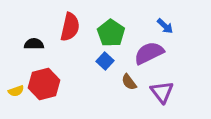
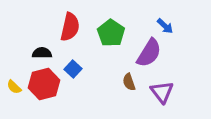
black semicircle: moved 8 px right, 9 px down
purple semicircle: rotated 148 degrees clockwise
blue square: moved 32 px left, 8 px down
brown semicircle: rotated 18 degrees clockwise
yellow semicircle: moved 2 px left, 4 px up; rotated 63 degrees clockwise
